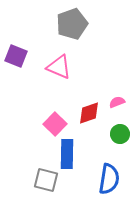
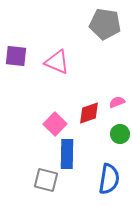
gray pentagon: moved 33 px right; rotated 28 degrees clockwise
purple square: rotated 15 degrees counterclockwise
pink triangle: moved 2 px left, 5 px up
